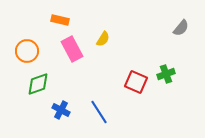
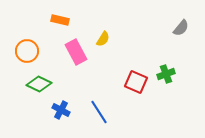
pink rectangle: moved 4 px right, 3 px down
green diamond: moved 1 px right; rotated 45 degrees clockwise
